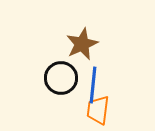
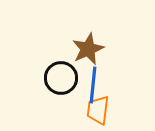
brown star: moved 6 px right, 5 px down
